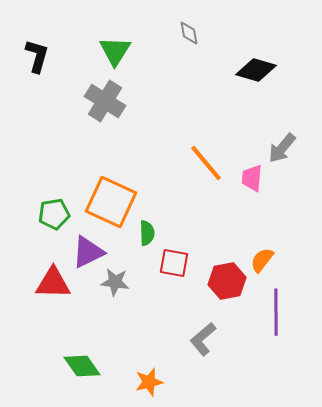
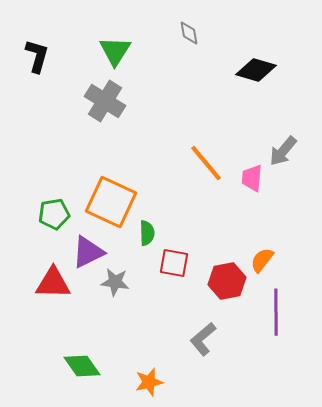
gray arrow: moved 1 px right, 3 px down
